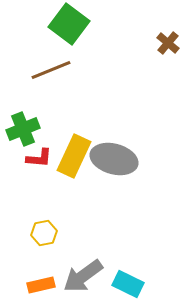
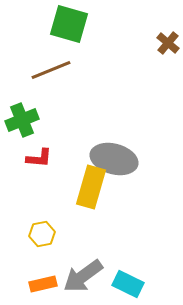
green square: rotated 21 degrees counterclockwise
green cross: moved 1 px left, 9 px up
yellow rectangle: moved 17 px right, 31 px down; rotated 9 degrees counterclockwise
yellow hexagon: moved 2 px left, 1 px down
orange rectangle: moved 2 px right, 1 px up
